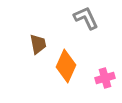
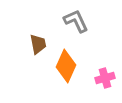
gray L-shape: moved 10 px left, 3 px down
